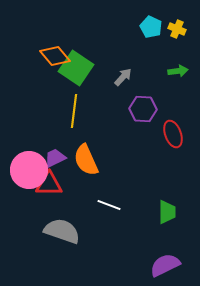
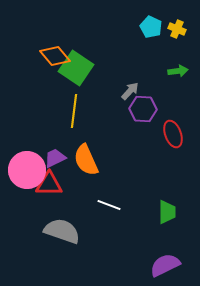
gray arrow: moved 7 px right, 14 px down
pink circle: moved 2 px left
